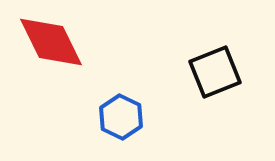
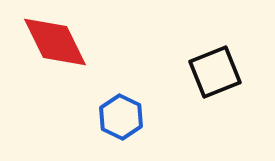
red diamond: moved 4 px right
